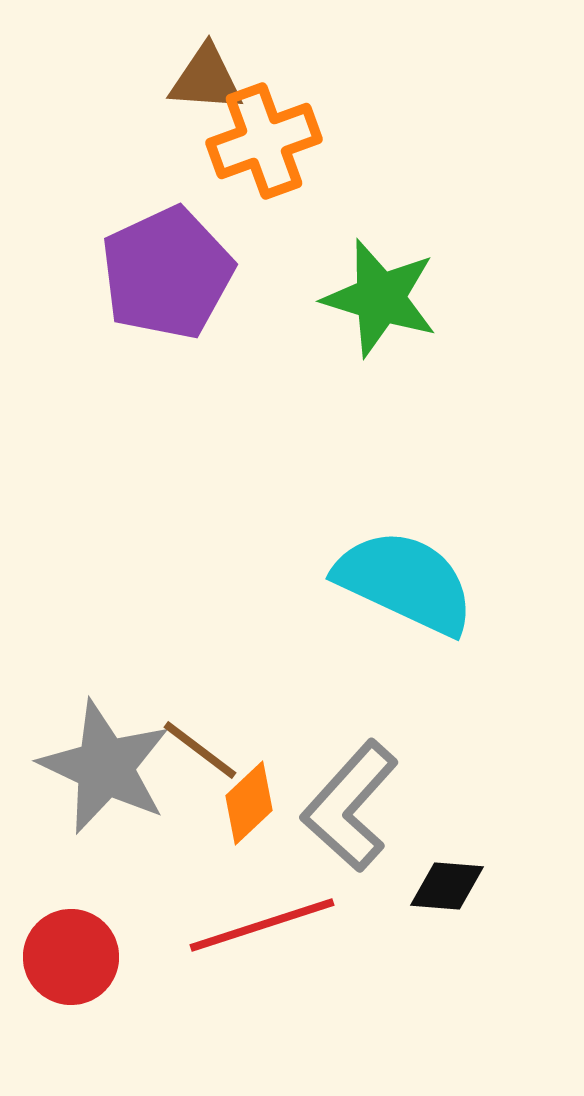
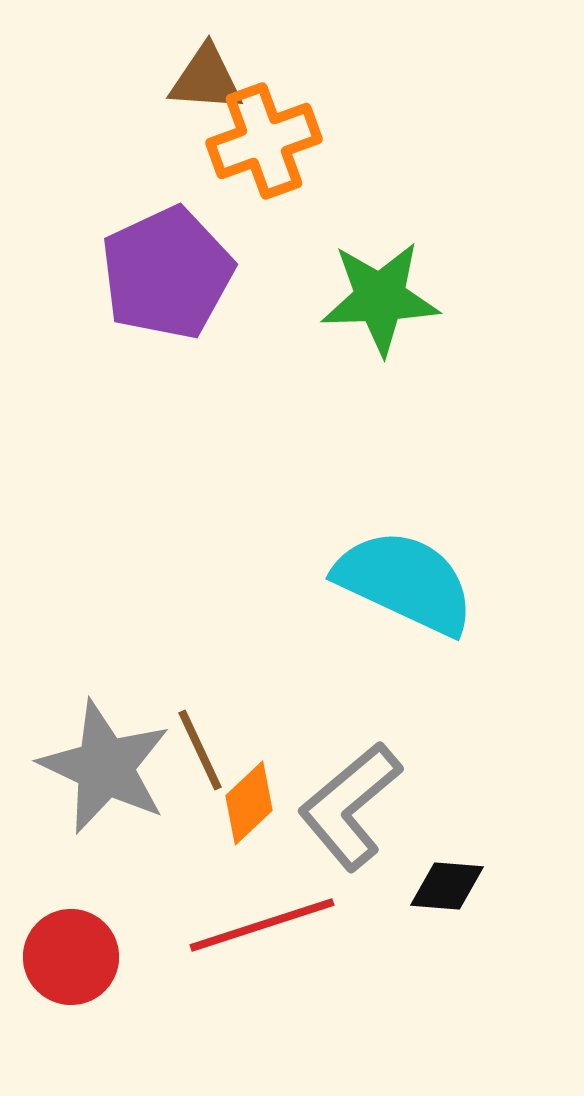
green star: rotated 19 degrees counterclockwise
brown line: rotated 28 degrees clockwise
gray L-shape: rotated 8 degrees clockwise
